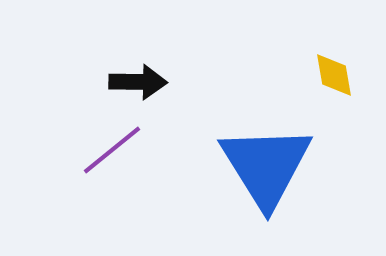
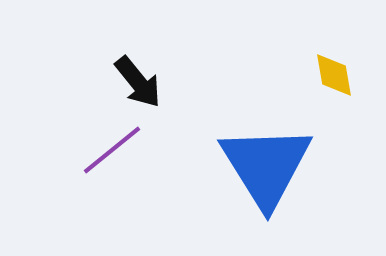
black arrow: rotated 50 degrees clockwise
